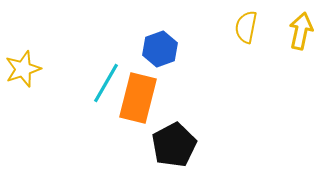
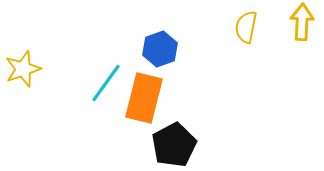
yellow arrow: moved 1 px right, 9 px up; rotated 9 degrees counterclockwise
cyan line: rotated 6 degrees clockwise
orange rectangle: moved 6 px right
